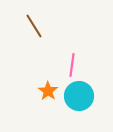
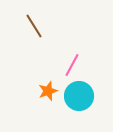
pink line: rotated 20 degrees clockwise
orange star: rotated 18 degrees clockwise
